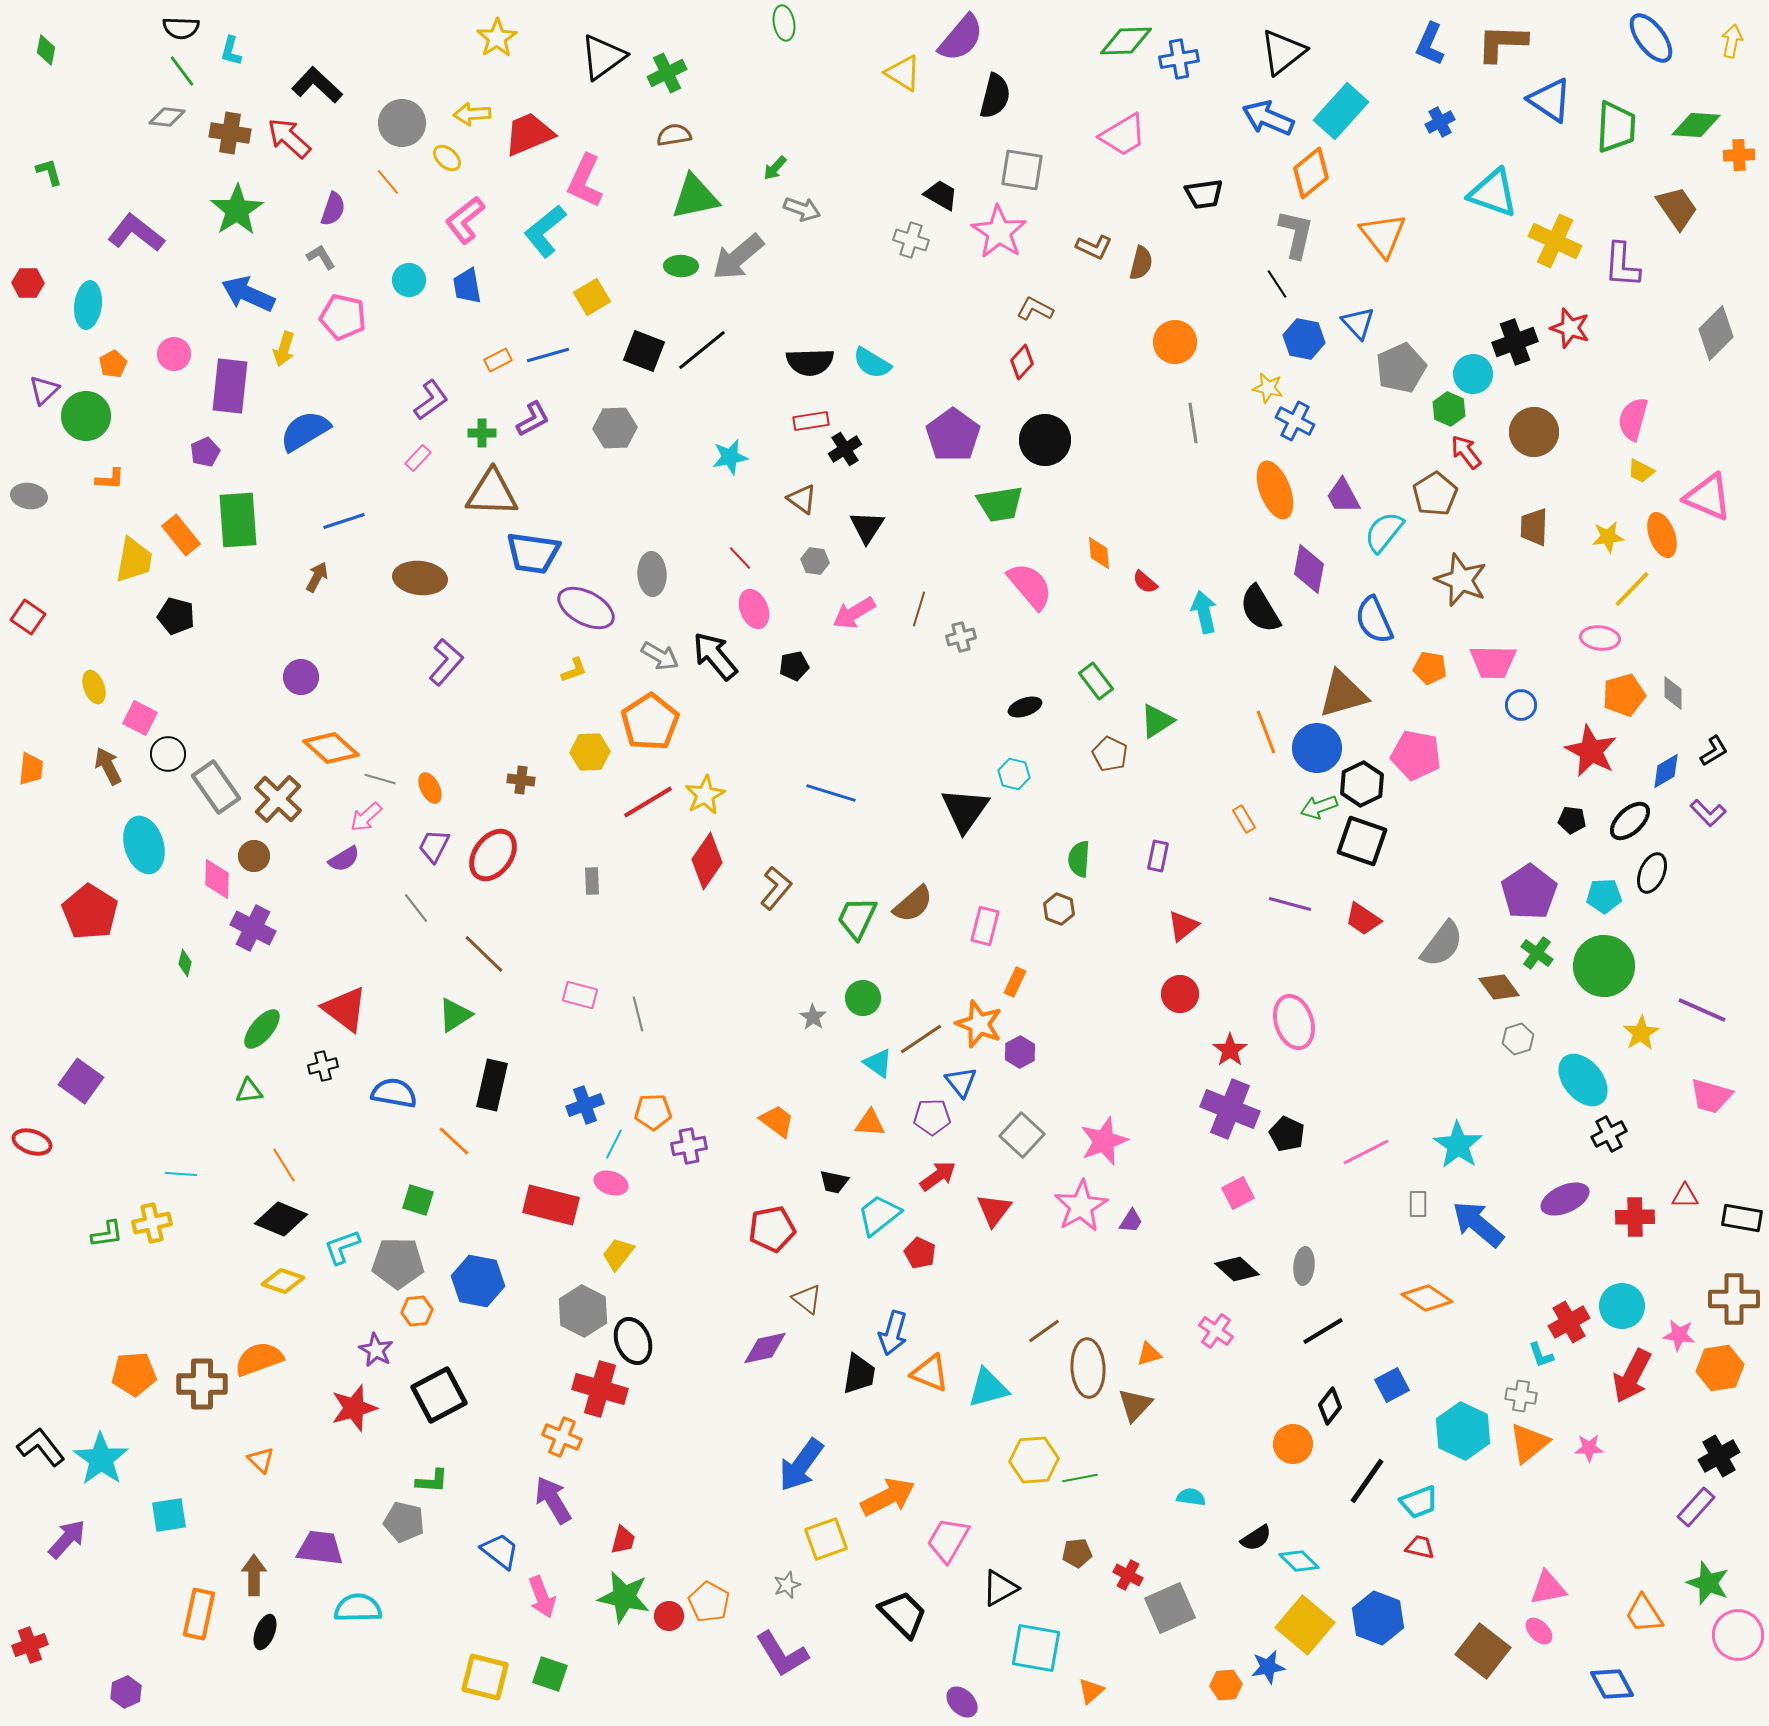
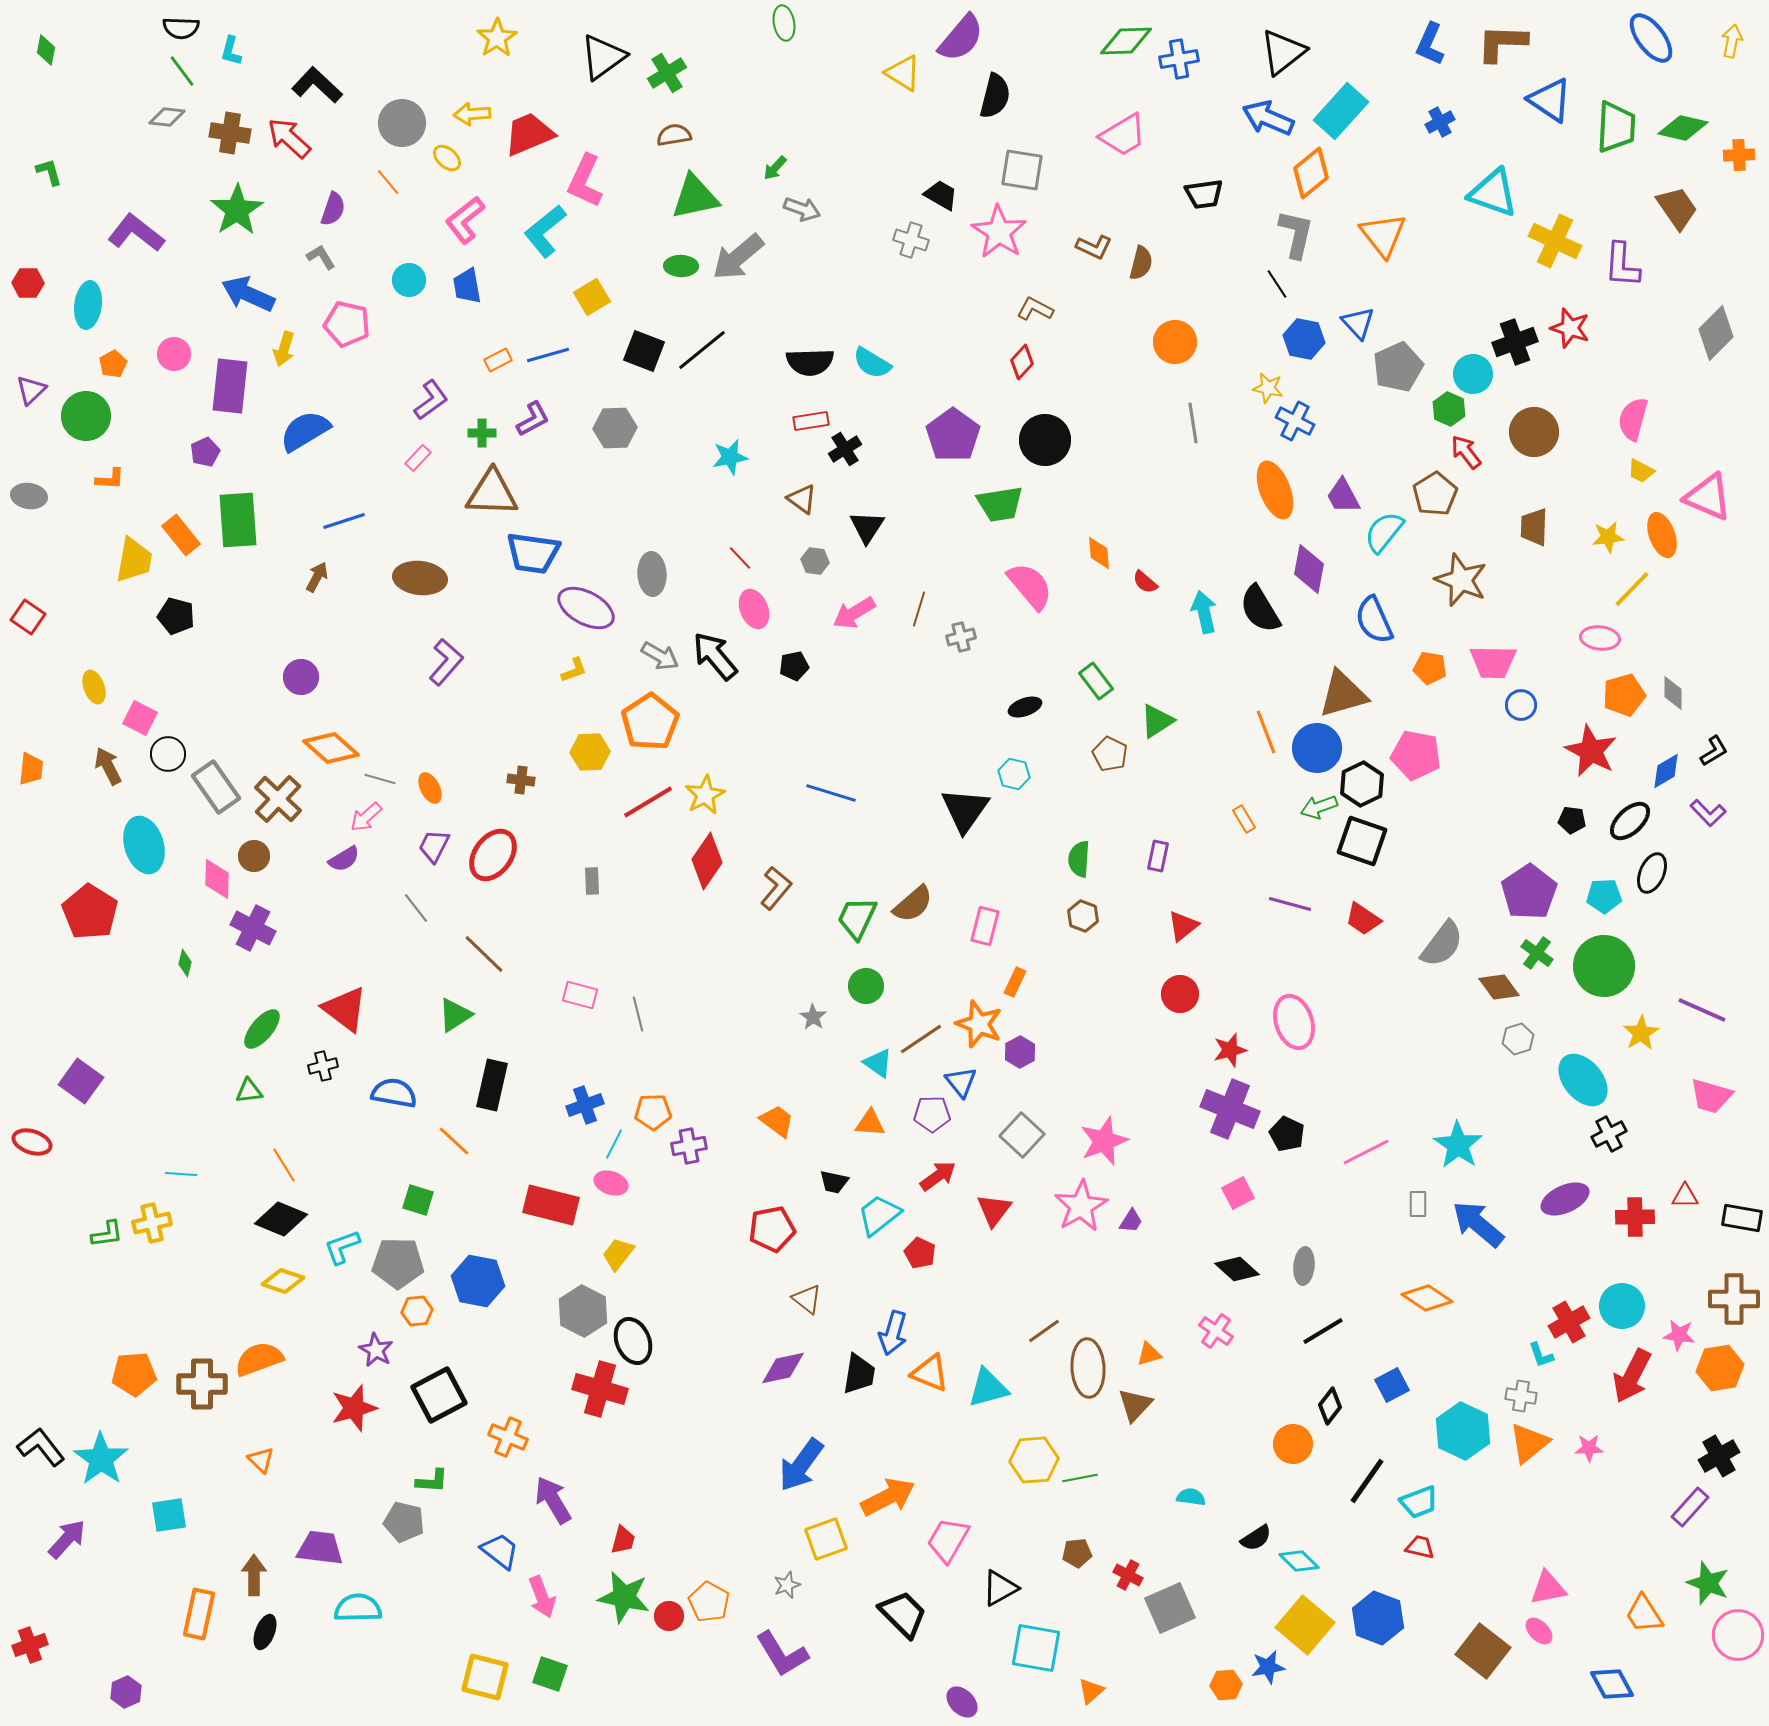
green cross at (667, 73): rotated 6 degrees counterclockwise
green diamond at (1696, 125): moved 13 px left, 3 px down; rotated 9 degrees clockwise
pink pentagon at (343, 317): moved 4 px right, 7 px down
gray pentagon at (1401, 368): moved 3 px left, 1 px up
purple triangle at (44, 390): moved 13 px left
brown hexagon at (1059, 909): moved 24 px right, 7 px down
green circle at (863, 998): moved 3 px right, 12 px up
red star at (1230, 1050): rotated 20 degrees clockwise
purple pentagon at (932, 1117): moved 3 px up
purple diamond at (765, 1348): moved 18 px right, 20 px down
orange cross at (562, 1437): moved 54 px left
purple rectangle at (1696, 1507): moved 6 px left
